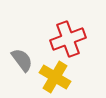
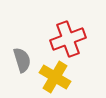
gray semicircle: rotated 20 degrees clockwise
